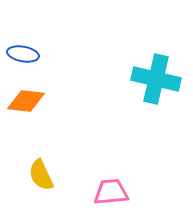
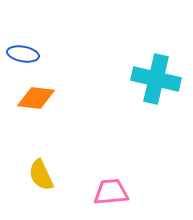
orange diamond: moved 10 px right, 3 px up
